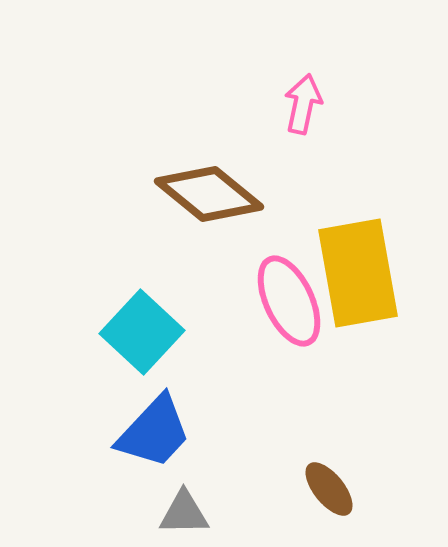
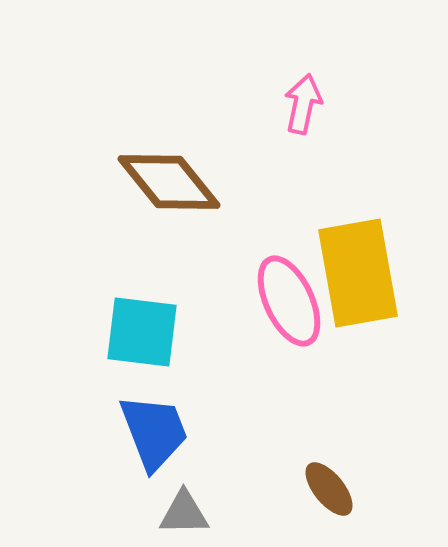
brown diamond: moved 40 px left, 12 px up; rotated 12 degrees clockwise
cyan square: rotated 36 degrees counterclockwise
blue trapezoid: rotated 64 degrees counterclockwise
